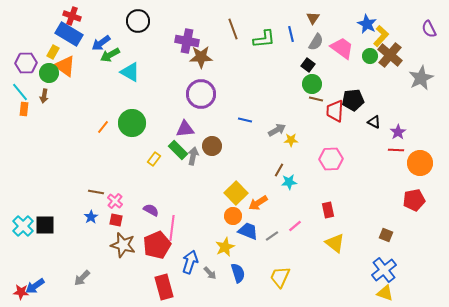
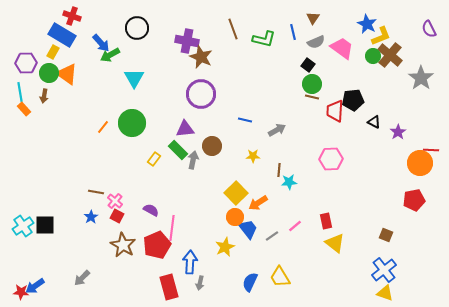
black circle at (138, 21): moved 1 px left, 7 px down
blue rectangle at (69, 34): moved 7 px left, 1 px down
blue line at (291, 34): moved 2 px right, 2 px up
yellow L-shape at (381, 36): rotated 25 degrees clockwise
green L-shape at (264, 39): rotated 20 degrees clockwise
gray semicircle at (316, 42): rotated 36 degrees clockwise
blue arrow at (101, 43): rotated 96 degrees counterclockwise
green circle at (370, 56): moved 3 px right
brown star at (201, 57): rotated 25 degrees clockwise
orange triangle at (65, 66): moved 2 px right, 8 px down
cyan triangle at (130, 72): moved 4 px right, 6 px down; rotated 30 degrees clockwise
gray star at (421, 78): rotated 10 degrees counterclockwise
cyan line at (20, 92): rotated 30 degrees clockwise
brown line at (316, 99): moved 4 px left, 2 px up
orange rectangle at (24, 109): rotated 48 degrees counterclockwise
yellow star at (291, 140): moved 38 px left, 16 px down
red line at (396, 150): moved 35 px right
gray arrow at (193, 156): moved 4 px down
brown line at (279, 170): rotated 24 degrees counterclockwise
red rectangle at (328, 210): moved 2 px left, 11 px down
orange circle at (233, 216): moved 2 px right, 1 px down
red square at (116, 220): moved 1 px right, 4 px up; rotated 16 degrees clockwise
cyan cross at (23, 226): rotated 10 degrees clockwise
blue trapezoid at (248, 231): moved 2 px up; rotated 30 degrees clockwise
brown star at (123, 245): rotated 15 degrees clockwise
blue arrow at (190, 262): rotated 15 degrees counterclockwise
gray arrow at (210, 273): moved 10 px left, 10 px down; rotated 56 degrees clockwise
blue semicircle at (238, 273): moved 12 px right, 9 px down; rotated 138 degrees counterclockwise
yellow trapezoid at (280, 277): rotated 55 degrees counterclockwise
red rectangle at (164, 287): moved 5 px right
